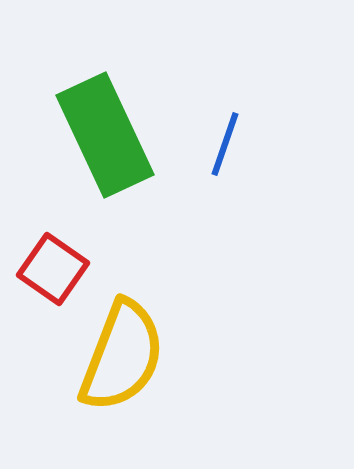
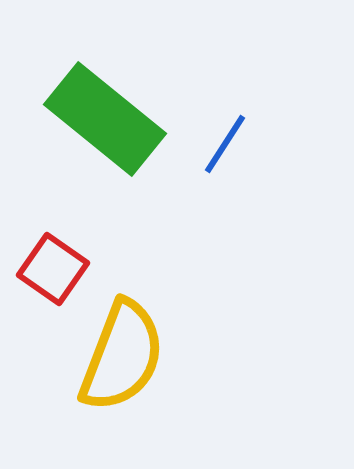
green rectangle: moved 16 px up; rotated 26 degrees counterclockwise
blue line: rotated 14 degrees clockwise
